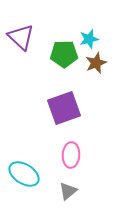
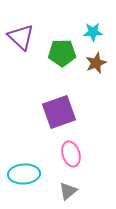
cyan star: moved 4 px right, 7 px up; rotated 12 degrees clockwise
green pentagon: moved 2 px left, 1 px up
purple square: moved 5 px left, 4 px down
pink ellipse: moved 1 px up; rotated 20 degrees counterclockwise
cyan ellipse: rotated 36 degrees counterclockwise
